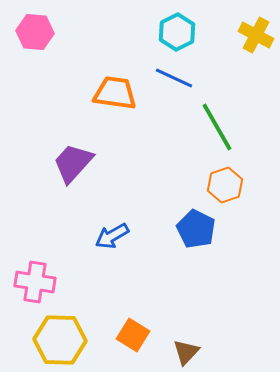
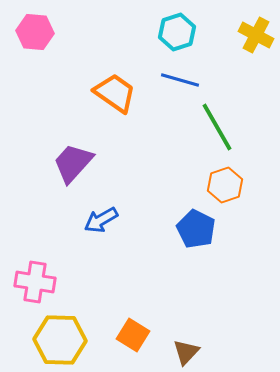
cyan hexagon: rotated 9 degrees clockwise
blue line: moved 6 px right, 2 px down; rotated 9 degrees counterclockwise
orange trapezoid: rotated 27 degrees clockwise
blue arrow: moved 11 px left, 16 px up
